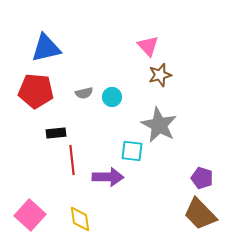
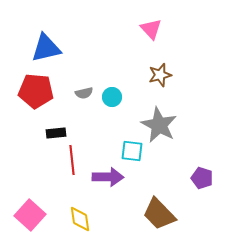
pink triangle: moved 3 px right, 17 px up
brown trapezoid: moved 41 px left
